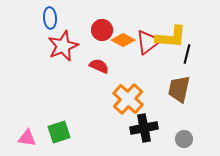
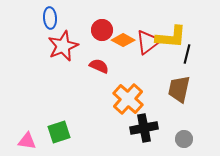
pink triangle: moved 3 px down
